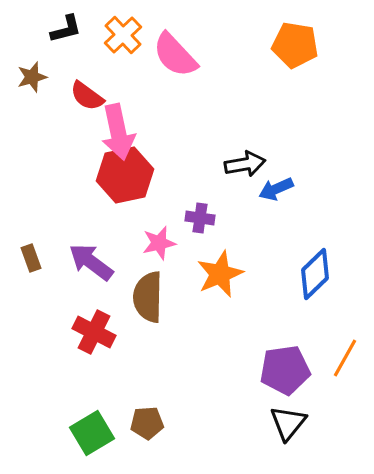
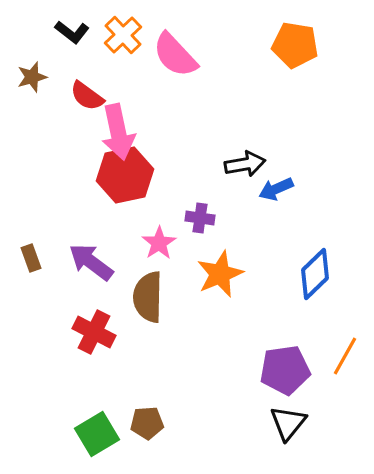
black L-shape: moved 6 px right, 3 px down; rotated 52 degrees clockwise
pink star: rotated 20 degrees counterclockwise
orange line: moved 2 px up
green square: moved 5 px right, 1 px down
